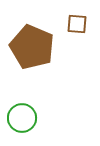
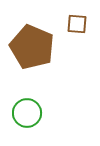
green circle: moved 5 px right, 5 px up
